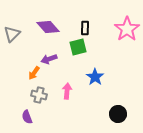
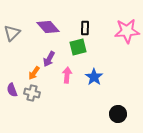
pink star: moved 2 px down; rotated 30 degrees clockwise
gray triangle: moved 1 px up
purple arrow: rotated 42 degrees counterclockwise
blue star: moved 1 px left
pink arrow: moved 16 px up
gray cross: moved 7 px left, 2 px up
purple semicircle: moved 15 px left, 27 px up
